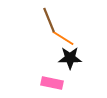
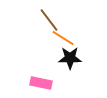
brown line: rotated 15 degrees counterclockwise
pink rectangle: moved 11 px left
